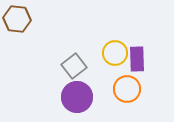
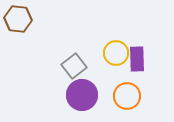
brown hexagon: moved 1 px right
yellow circle: moved 1 px right
orange circle: moved 7 px down
purple circle: moved 5 px right, 2 px up
